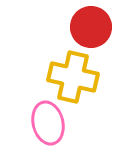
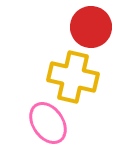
pink ellipse: rotated 21 degrees counterclockwise
